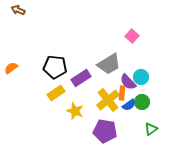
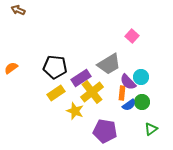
yellow cross: moved 16 px left, 8 px up
